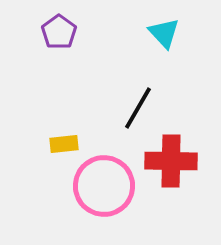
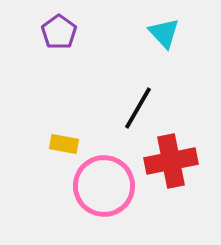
yellow rectangle: rotated 16 degrees clockwise
red cross: rotated 12 degrees counterclockwise
